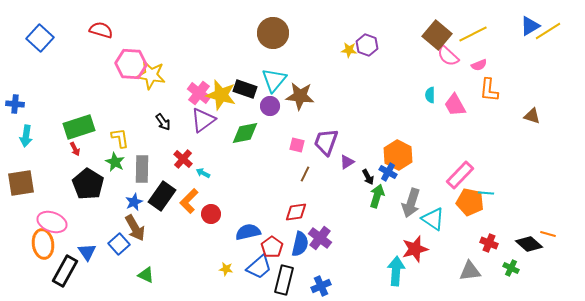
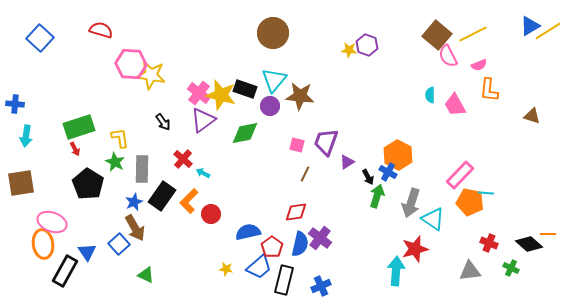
pink semicircle at (448, 56): rotated 20 degrees clockwise
orange line at (548, 234): rotated 14 degrees counterclockwise
